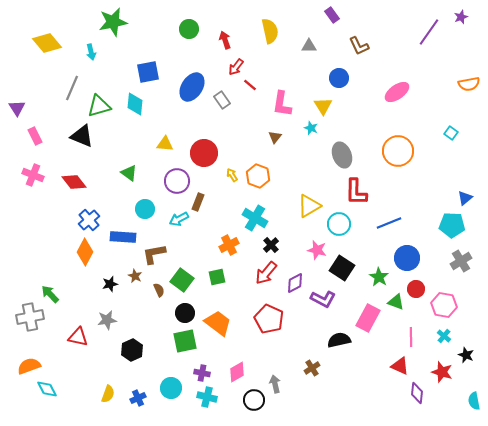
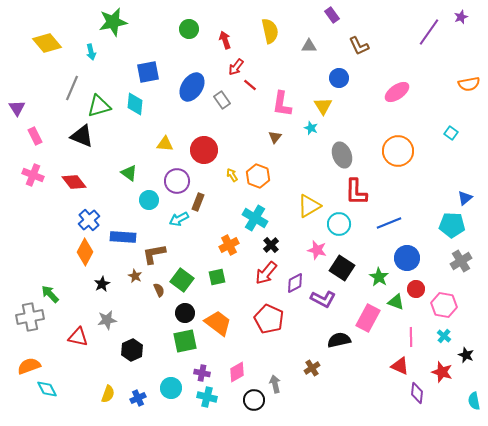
red circle at (204, 153): moved 3 px up
cyan circle at (145, 209): moved 4 px right, 9 px up
black star at (110, 284): moved 8 px left; rotated 14 degrees counterclockwise
